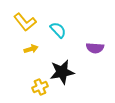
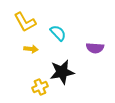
yellow L-shape: rotated 10 degrees clockwise
cyan semicircle: moved 3 px down
yellow arrow: rotated 24 degrees clockwise
